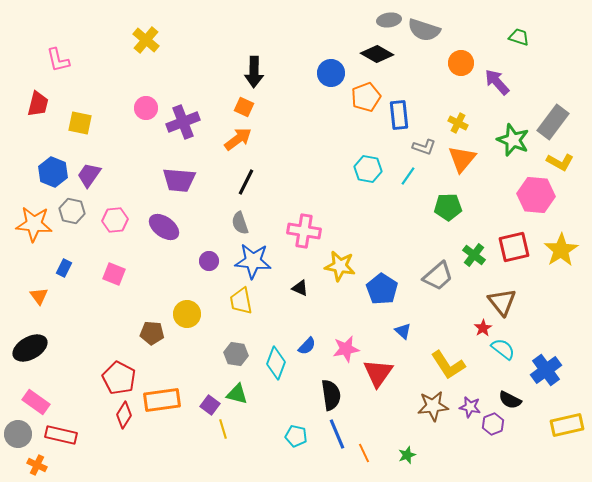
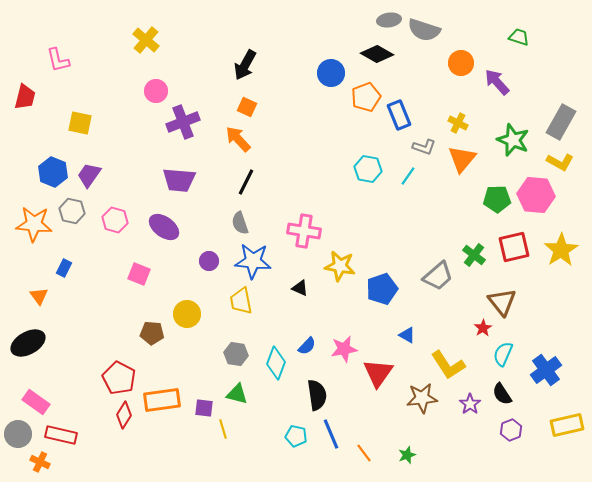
black arrow at (254, 72): moved 9 px left, 7 px up; rotated 28 degrees clockwise
red trapezoid at (38, 104): moved 13 px left, 7 px up
orange square at (244, 107): moved 3 px right
pink circle at (146, 108): moved 10 px right, 17 px up
blue rectangle at (399, 115): rotated 16 degrees counterclockwise
gray rectangle at (553, 122): moved 8 px right; rotated 8 degrees counterclockwise
orange arrow at (238, 139): rotated 96 degrees counterclockwise
green pentagon at (448, 207): moved 49 px right, 8 px up
pink hexagon at (115, 220): rotated 20 degrees clockwise
pink square at (114, 274): moved 25 px right
blue pentagon at (382, 289): rotated 20 degrees clockwise
blue triangle at (403, 331): moved 4 px right, 4 px down; rotated 12 degrees counterclockwise
black ellipse at (30, 348): moved 2 px left, 5 px up
pink star at (346, 349): moved 2 px left
cyan semicircle at (503, 349): moved 5 px down; rotated 105 degrees counterclockwise
black semicircle at (331, 395): moved 14 px left
black semicircle at (510, 400): moved 8 px left, 6 px up; rotated 30 degrees clockwise
purple square at (210, 405): moved 6 px left, 3 px down; rotated 30 degrees counterclockwise
brown star at (433, 406): moved 11 px left, 8 px up
purple star at (470, 407): moved 3 px up; rotated 25 degrees clockwise
purple hexagon at (493, 424): moved 18 px right, 6 px down
blue line at (337, 434): moved 6 px left
orange line at (364, 453): rotated 12 degrees counterclockwise
orange cross at (37, 465): moved 3 px right, 3 px up
